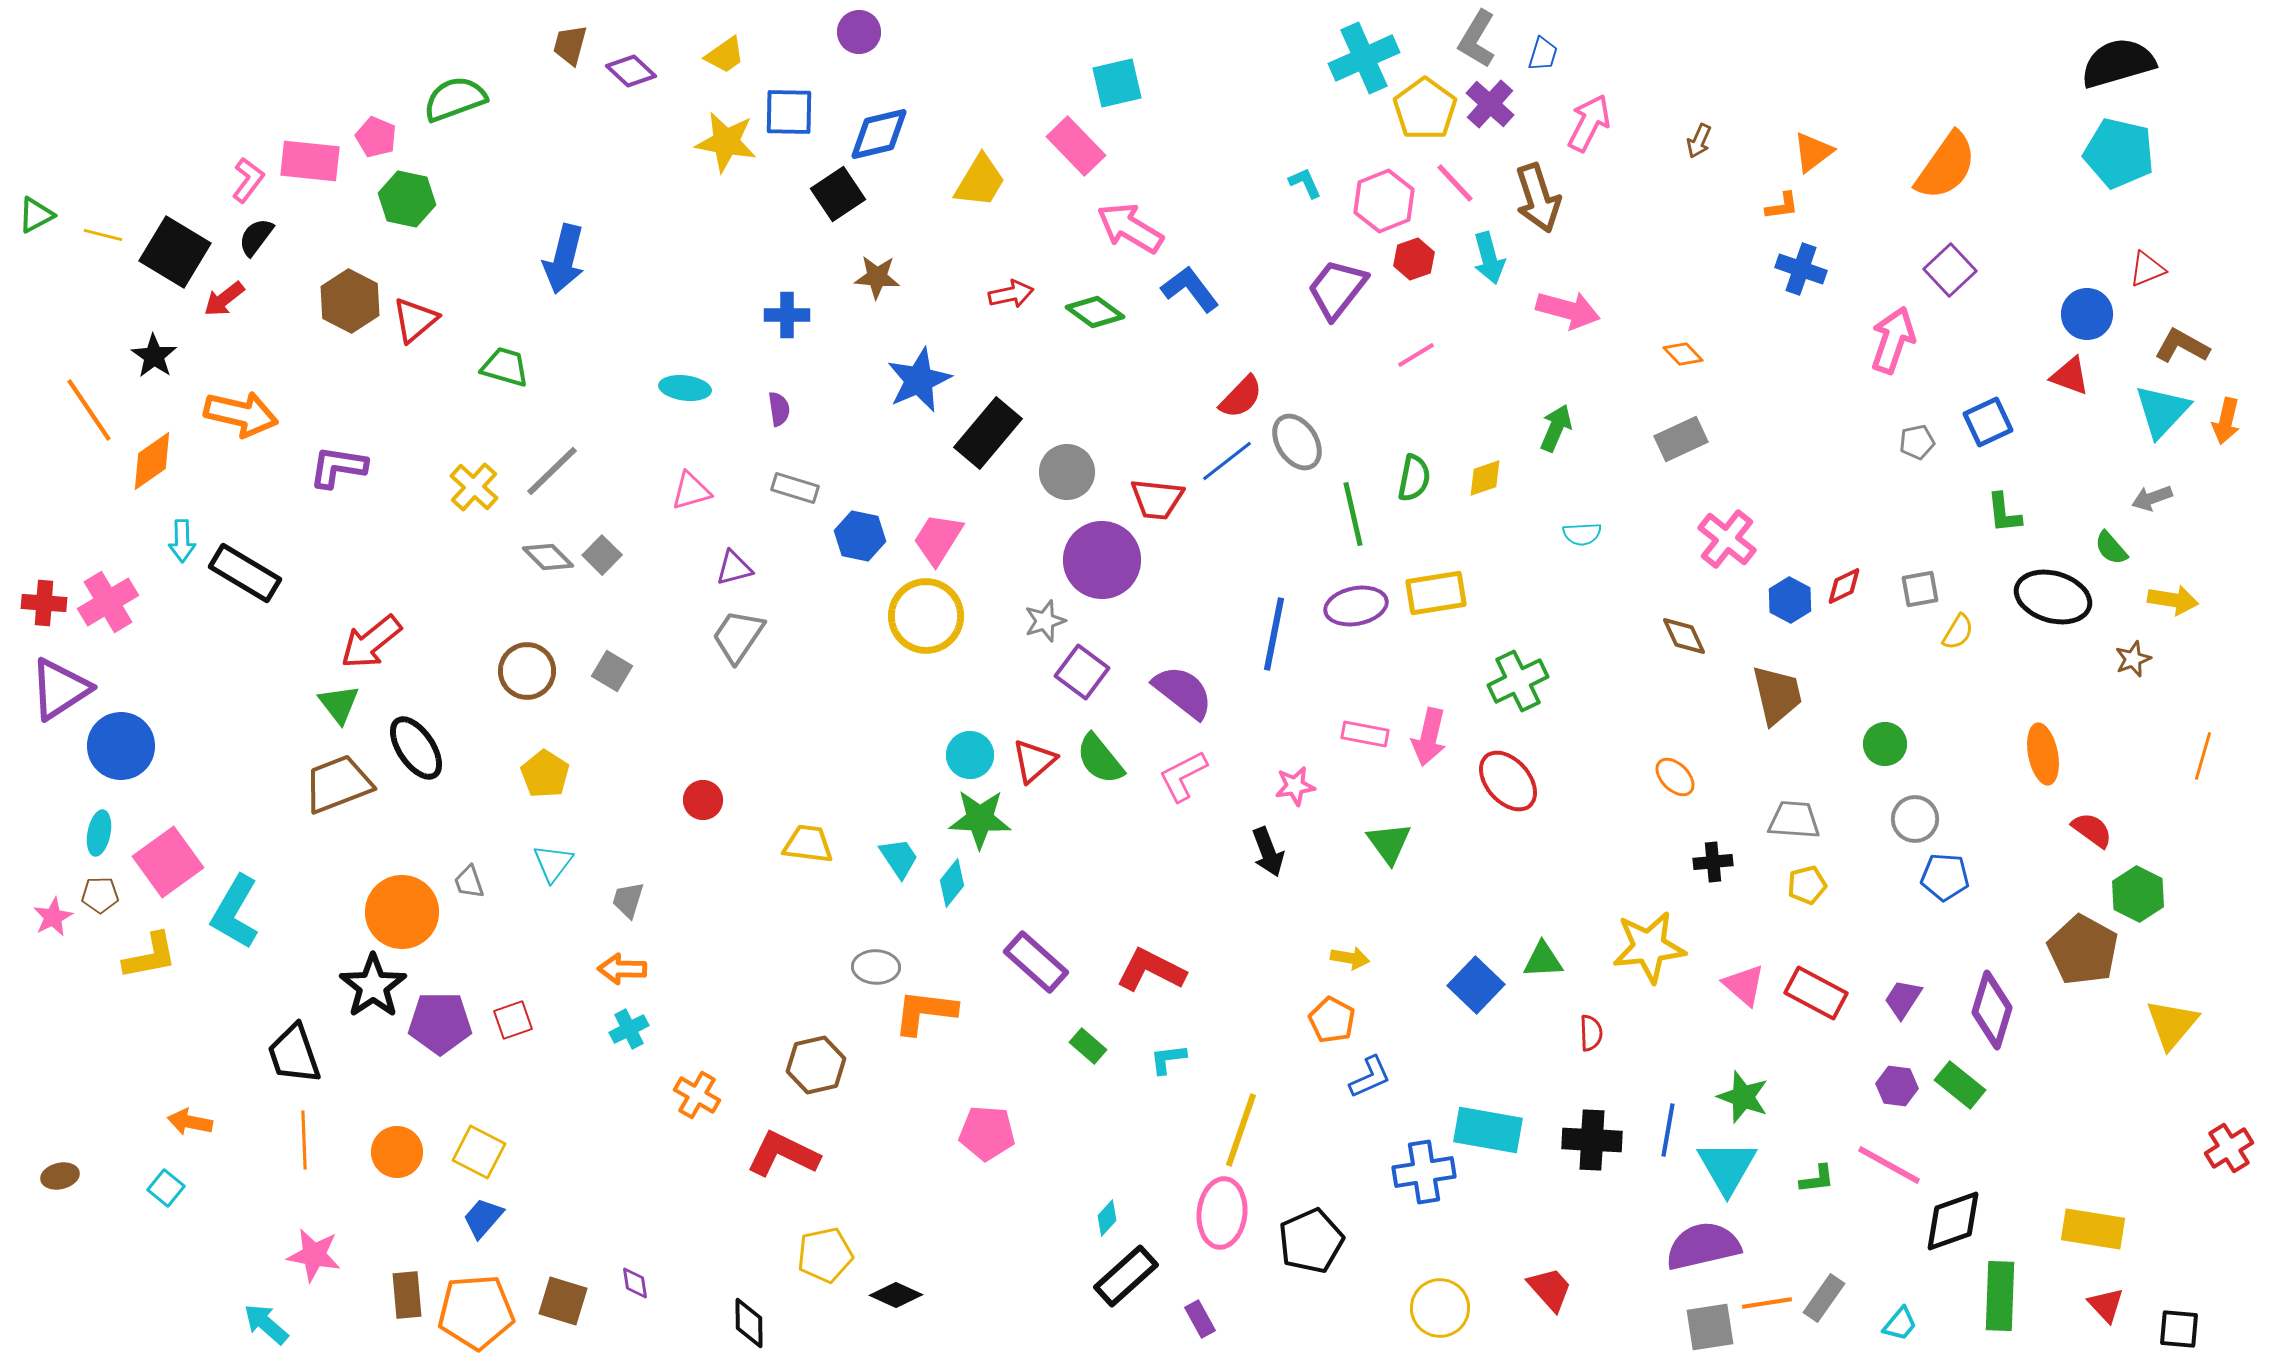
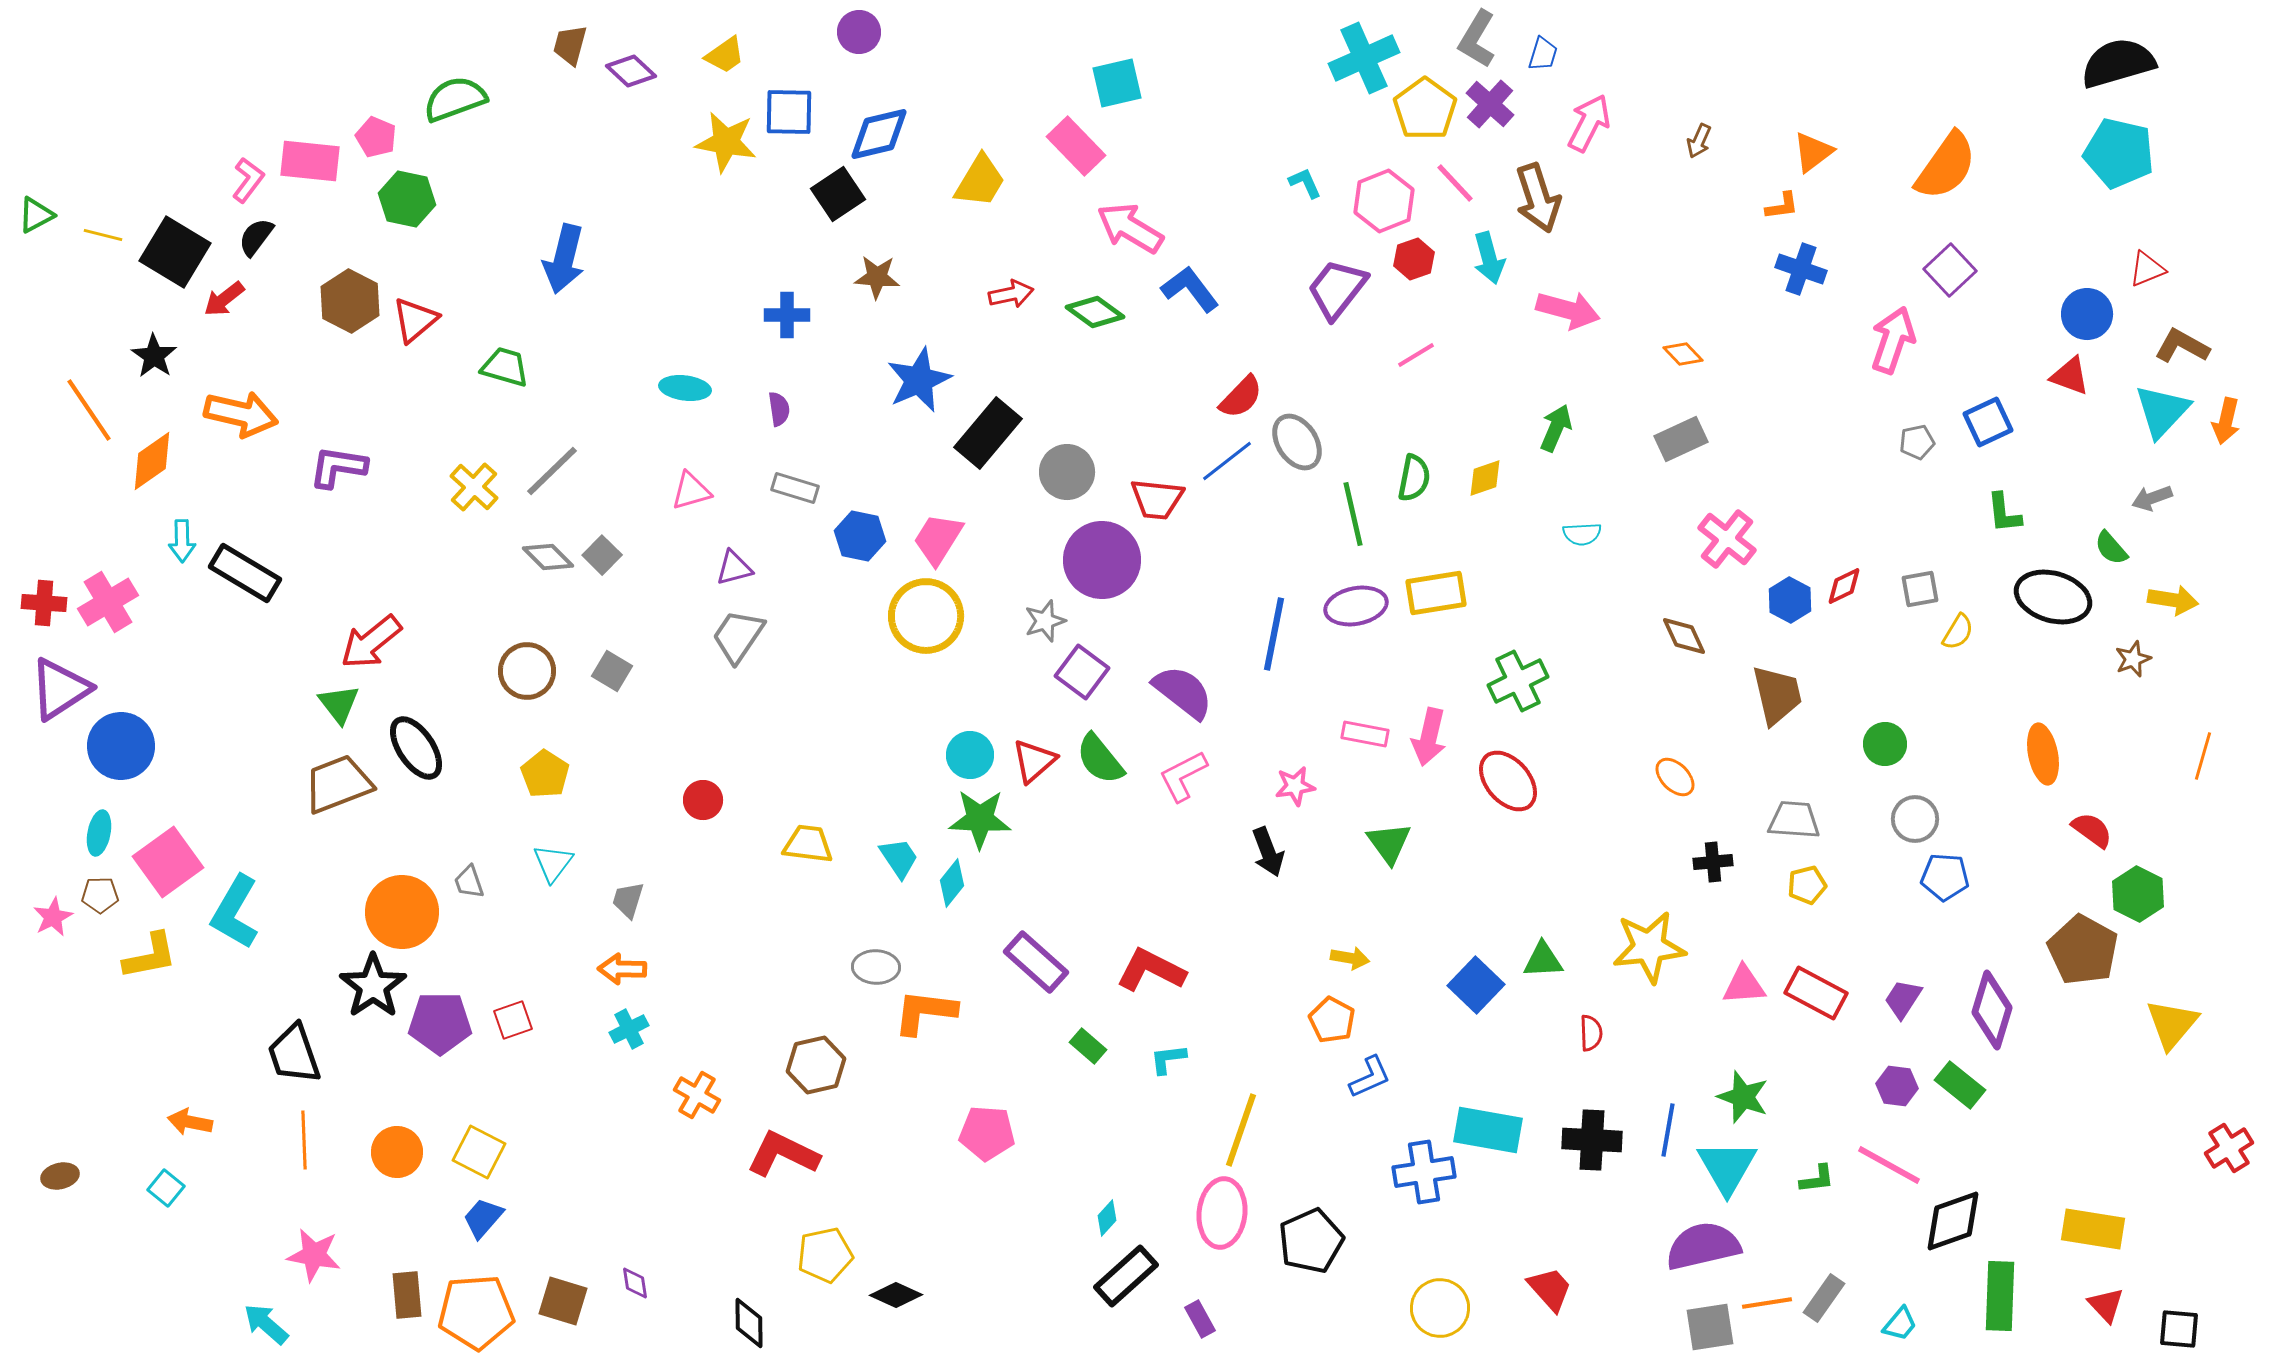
pink triangle at (1744, 985): rotated 45 degrees counterclockwise
